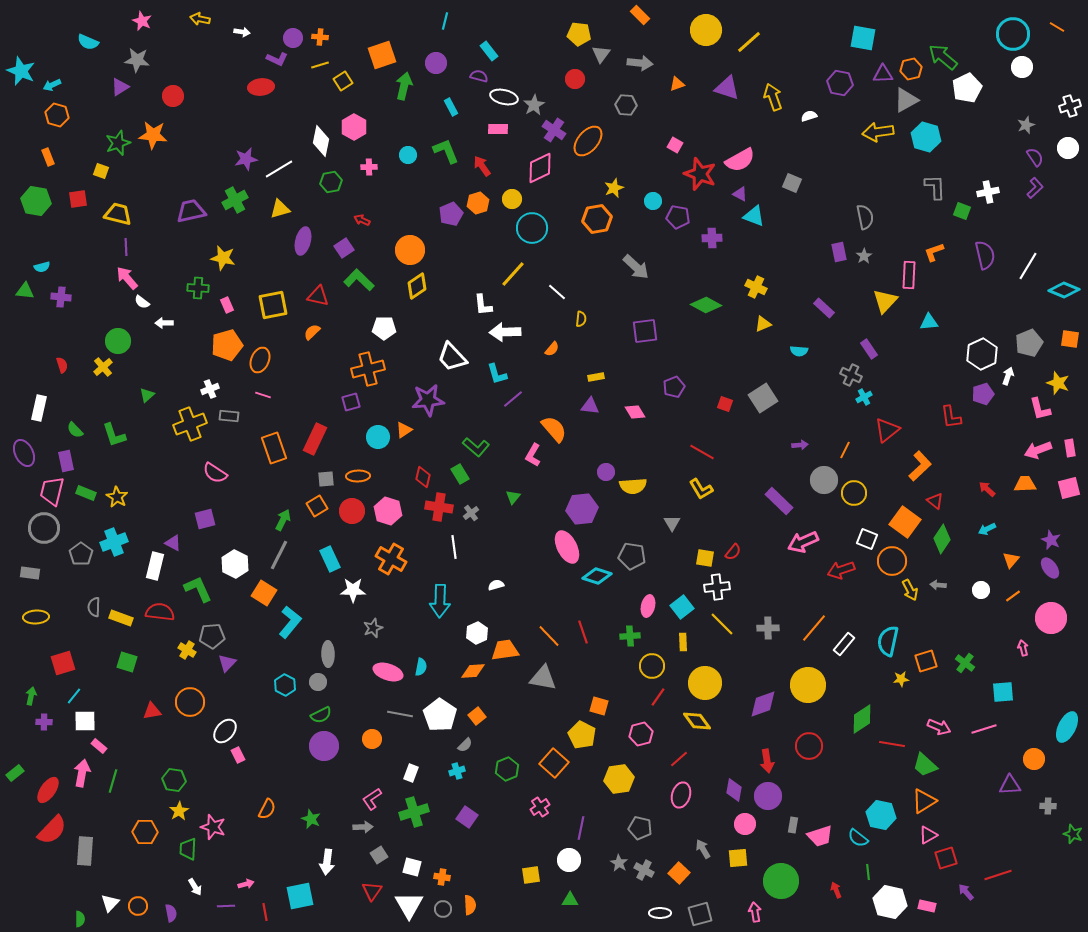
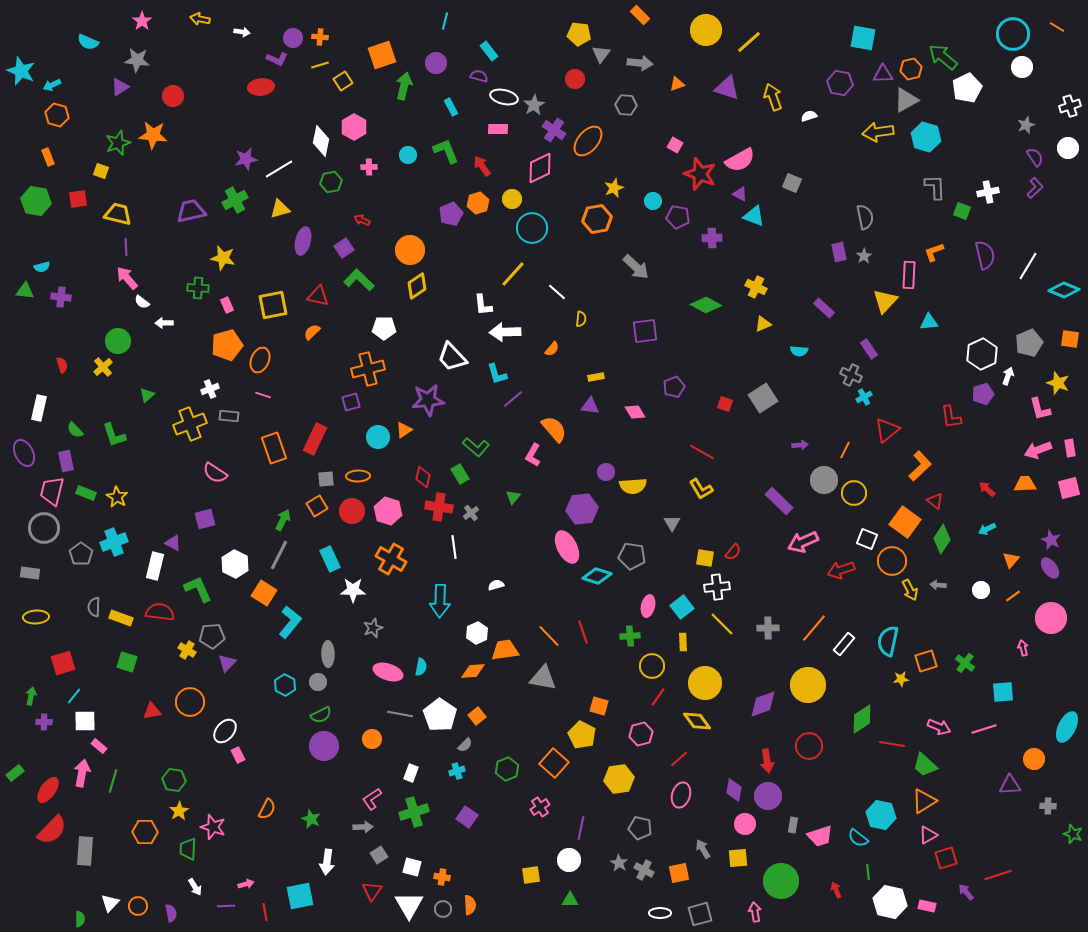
pink star at (142, 21): rotated 12 degrees clockwise
orange square at (679, 873): rotated 35 degrees clockwise
